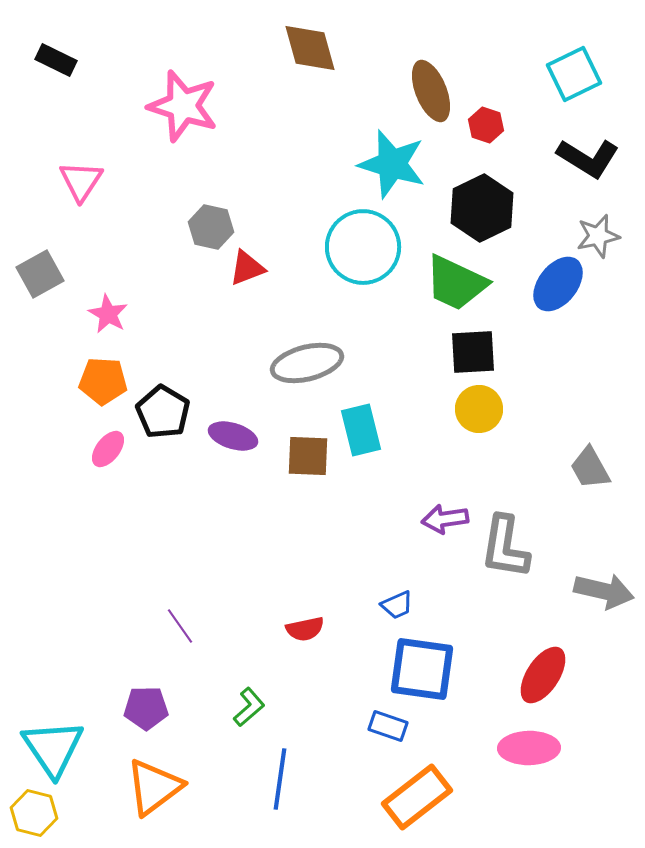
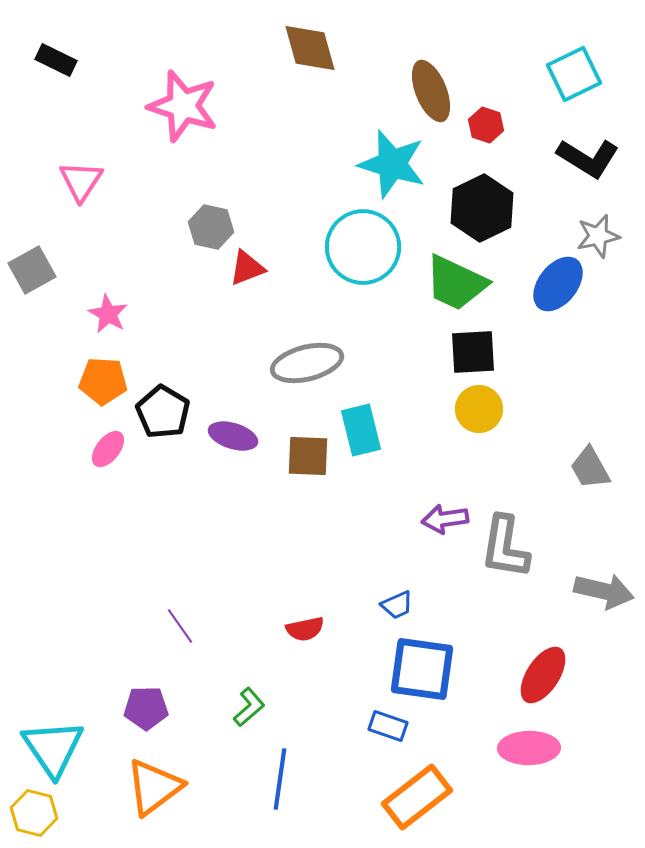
gray square at (40, 274): moved 8 px left, 4 px up
